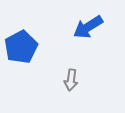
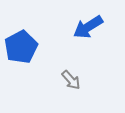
gray arrow: rotated 50 degrees counterclockwise
